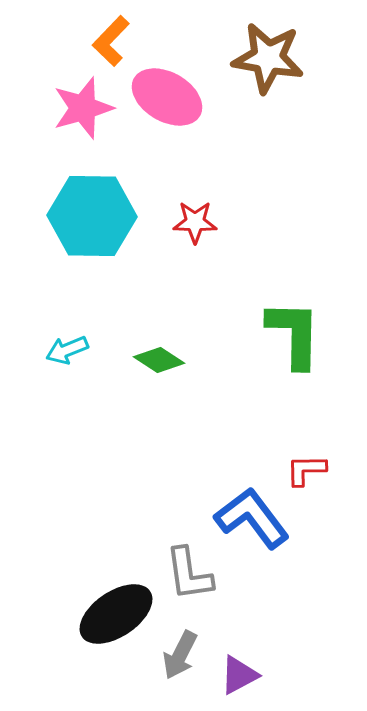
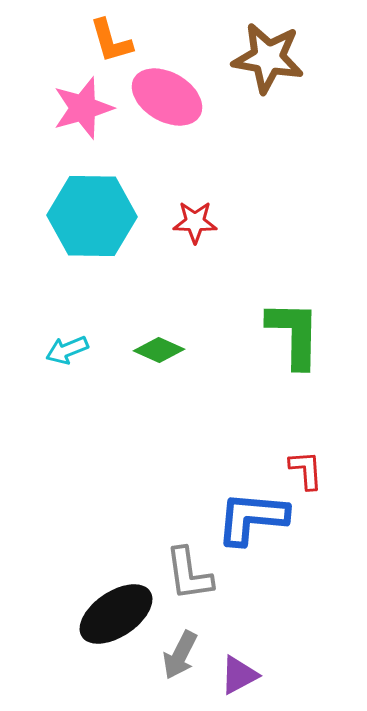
orange L-shape: rotated 60 degrees counterclockwise
green diamond: moved 10 px up; rotated 9 degrees counterclockwise
red L-shape: rotated 87 degrees clockwise
blue L-shape: rotated 48 degrees counterclockwise
